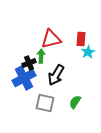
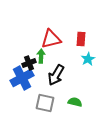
cyan star: moved 7 px down
blue cross: moved 2 px left
green semicircle: rotated 72 degrees clockwise
